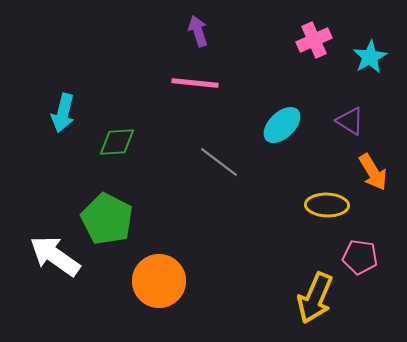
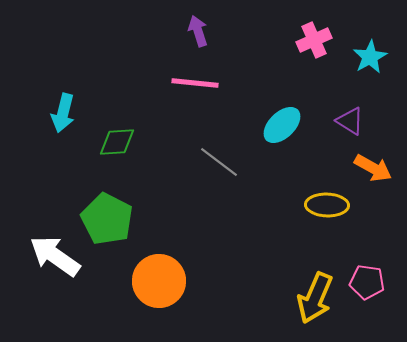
orange arrow: moved 4 px up; rotated 30 degrees counterclockwise
pink pentagon: moved 7 px right, 25 px down
